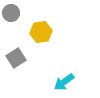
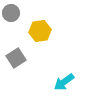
yellow hexagon: moved 1 px left, 1 px up
